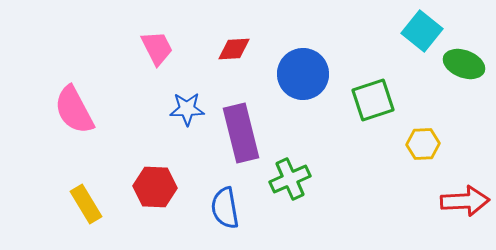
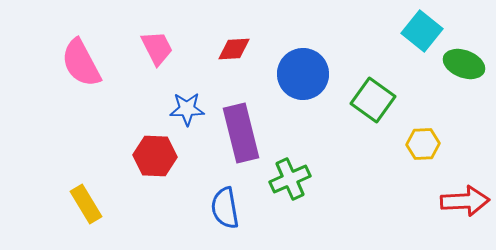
green square: rotated 36 degrees counterclockwise
pink semicircle: moved 7 px right, 47 px up
red hexagon: moved 31 px up
